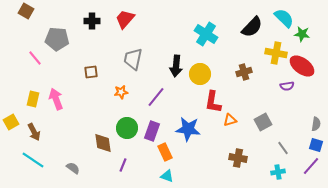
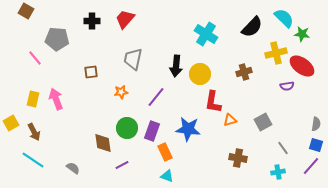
yellow cross at (276, 53): rotated 25 degrees counterclockwise
yellow square at (11, 122): moved 1 px down
purple line at (123, 165): moved 1 px left; rotated 40 degrees clockwise
